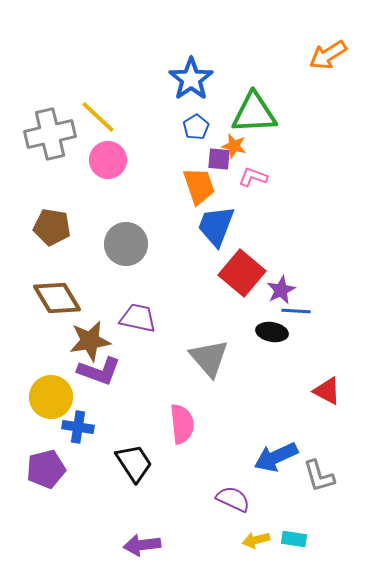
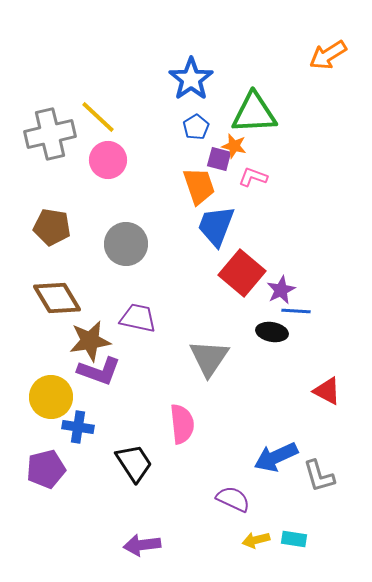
purple square: rotated 10 degrees clockwise
gray triangle: rotated 15 degrees clockwise
